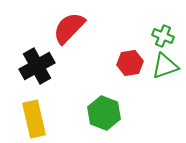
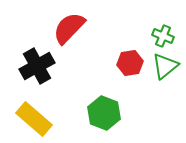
green triangle: rotated 20 degrees counterclockwise
yellow rectangle: rotated 36 degrees counterclockwise
